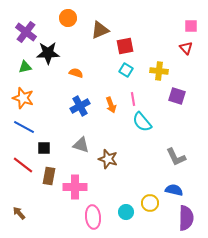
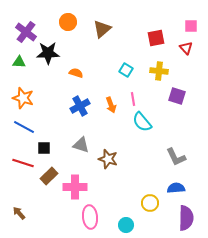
orange circle: moved 4 px down
brown triangle: moved 2 px right, 1 px up; rotated 18 degrees counterclockwise
red square: moved 31 px right, 8 px up
green triangle: moved 6 px left, 5 px up; rotated 16 degrees clockwise
red line: moved 2 px up; rotated 20 degrees counterclockwise
brown rectangle: rotated 36 degrees clockwise
blue semicircle: moved 2 px right, 2 px up; rotated 18 degrees counterclockwise
cyan circle: moved 13 px down
pink ellipse: moved 3 px left
